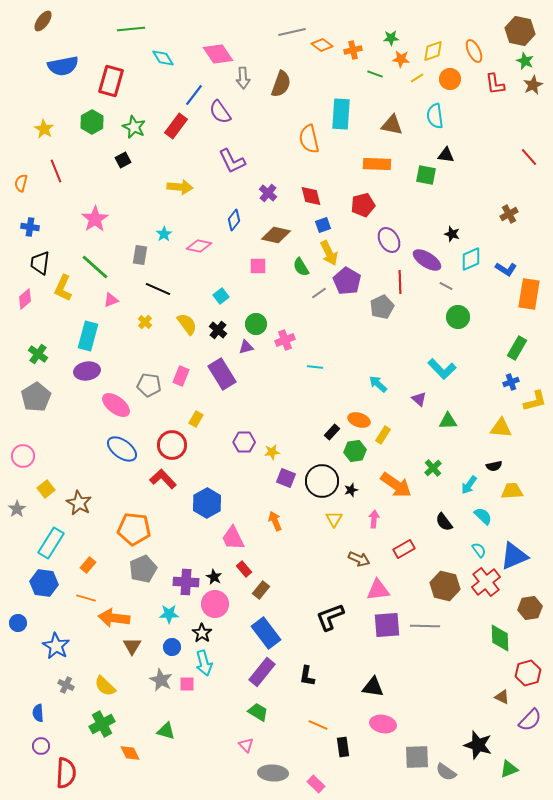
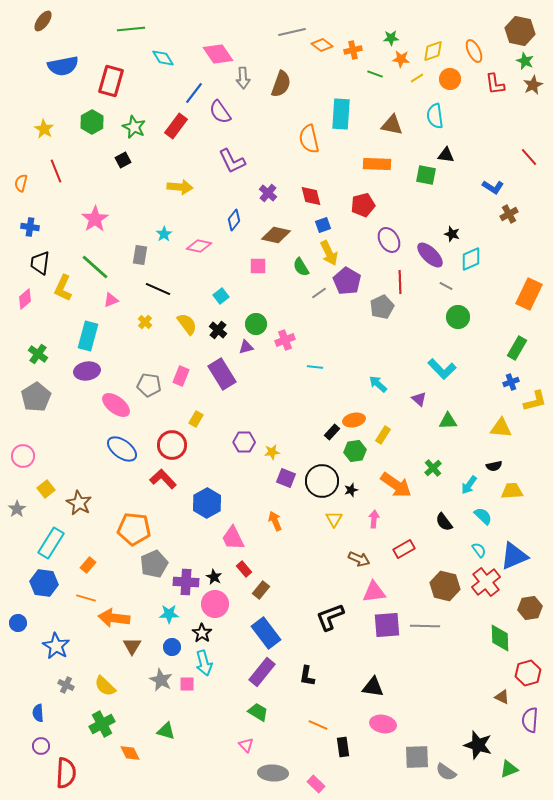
blue line at (194, 95): moved 2 px up
purple ellipse at (427, 260): moved 3 px right, 5 px up; rotated 12 degrees clockwise
blue L-shape at (506, 269): moved 13 px left, 82 px up
orange rectangle at (529, 294): rotated 16 degrees clockwise
orange ellipse at (359, 420): moved 5 px left; rotated 30 degrees counterclockwise
gray pentagon at (143, 569): moved 11 px right, 5 px up
pink triangle at (378, 590): moved 4 px left, 2 px down
purple semicircle at (530, 720): rotated 140 degrees clockwise
